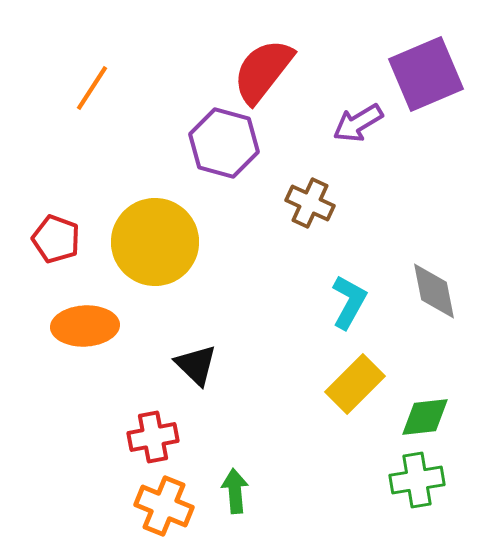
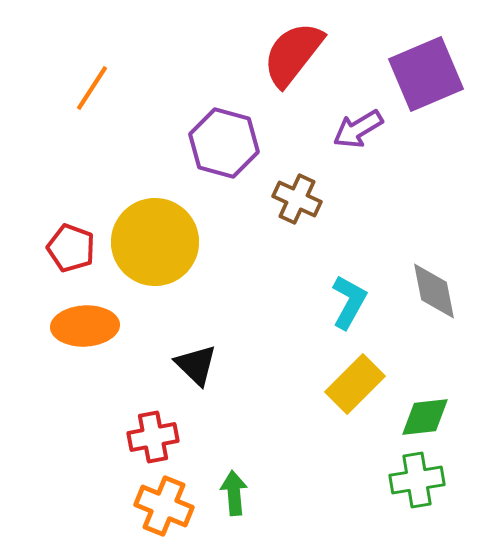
red semicircle: moved 30 px right, 17 px up
purple arrow: moved 6 px down
brown cross: moved 13 px left, 4 px up
red pentagon: moved 15 px right, 9 px down
green arrow: moved 1 px left, 2 px down
